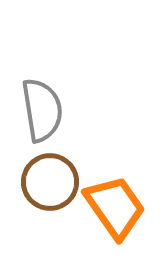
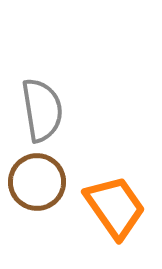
brown circle: moved 13 px left
